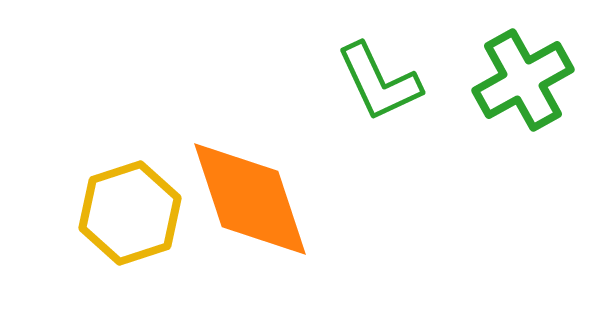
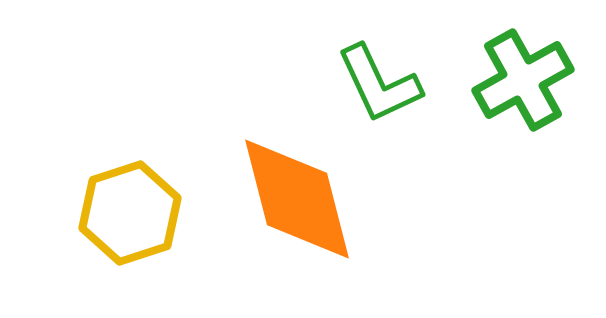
green L-shape: moved 2 px down
orange diamond: moved 47 px right; rotated 4 degrees clockwise
